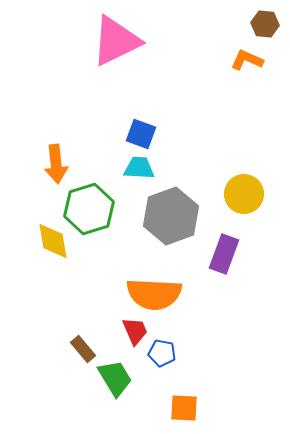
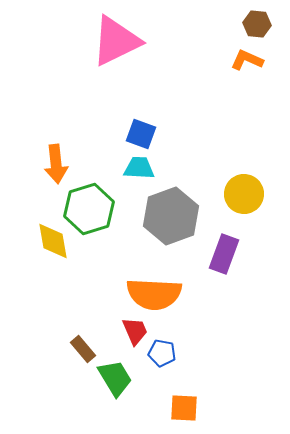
brown hexagon: moved 8 px left
